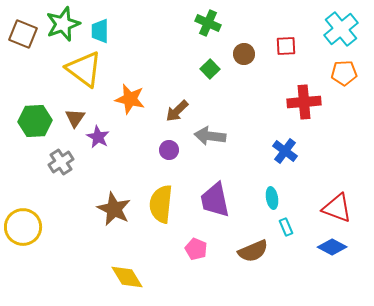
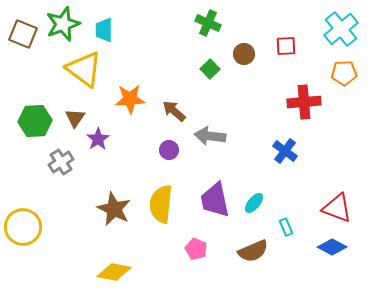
cyan trapezoid: moved 4 px right, 1 px up
orange star: rotated 16 degrees counterclockwise
brown arrow: moved 3 px left; rotated 85 degrees clockwise
purple star: moved 2 px down; rotated 10 degrees clockwise
cyan ellipse: moved 18 px left, 5 px down; rotated 50 degrees clockwise
yellow diamond: moved 13 px left, 5 px up; rotated 48 degrees counterclockwise
